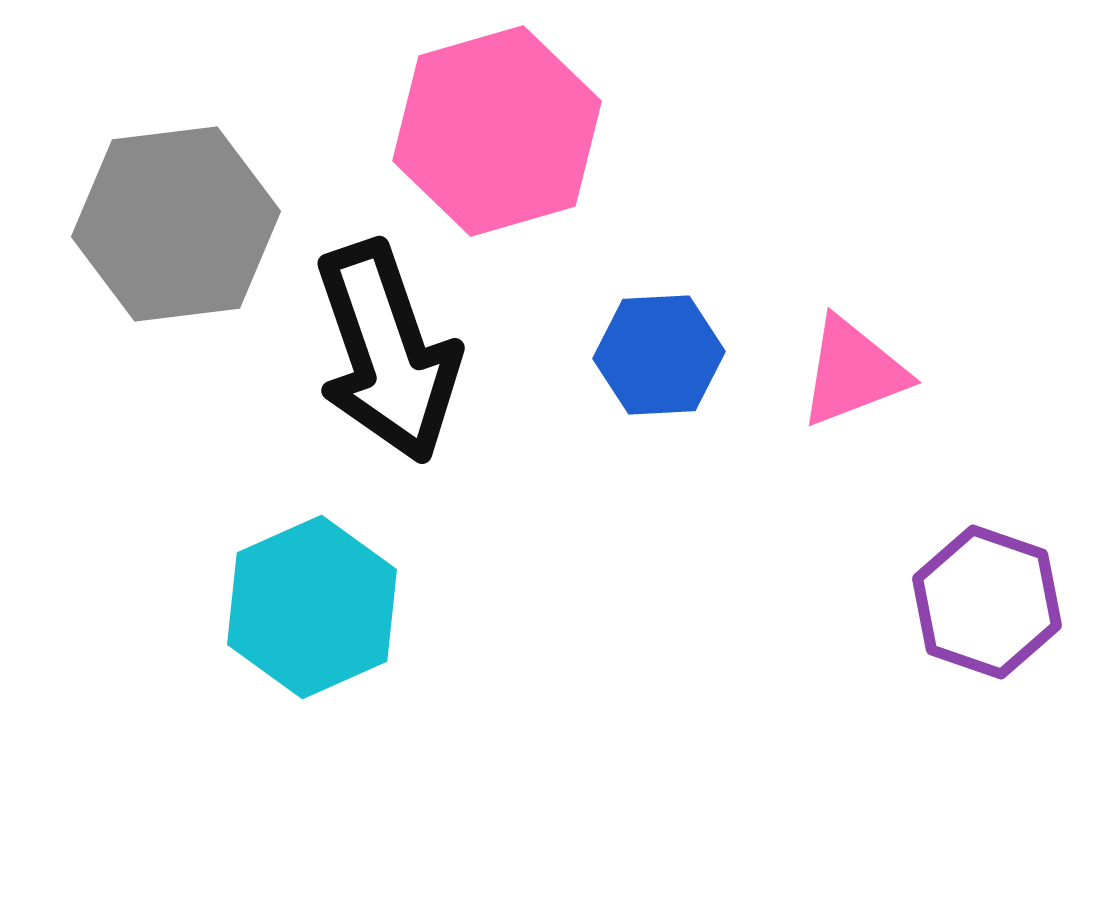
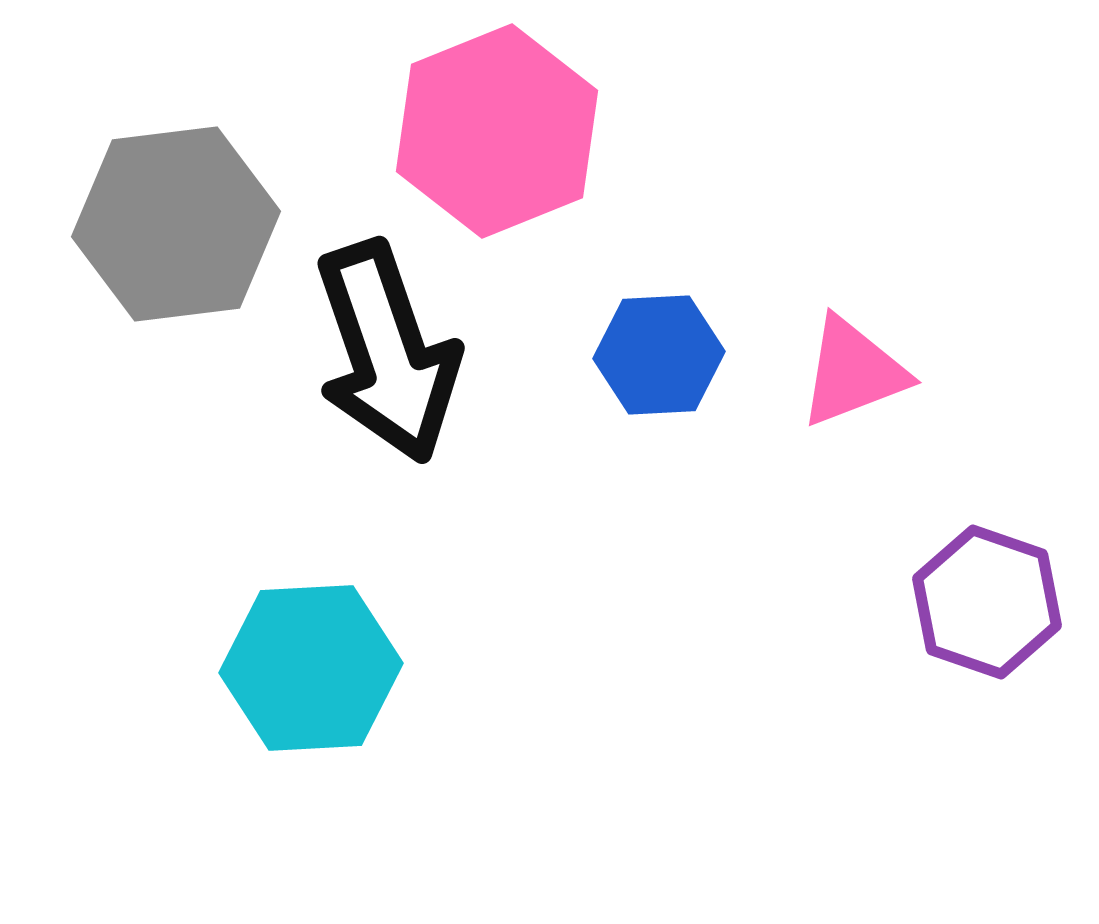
pink hexagon: rotated 6 degrees counterclockwise
cyan hexagon: moved 1 px left, 61 px down; rotated 21 degrees clockwise
